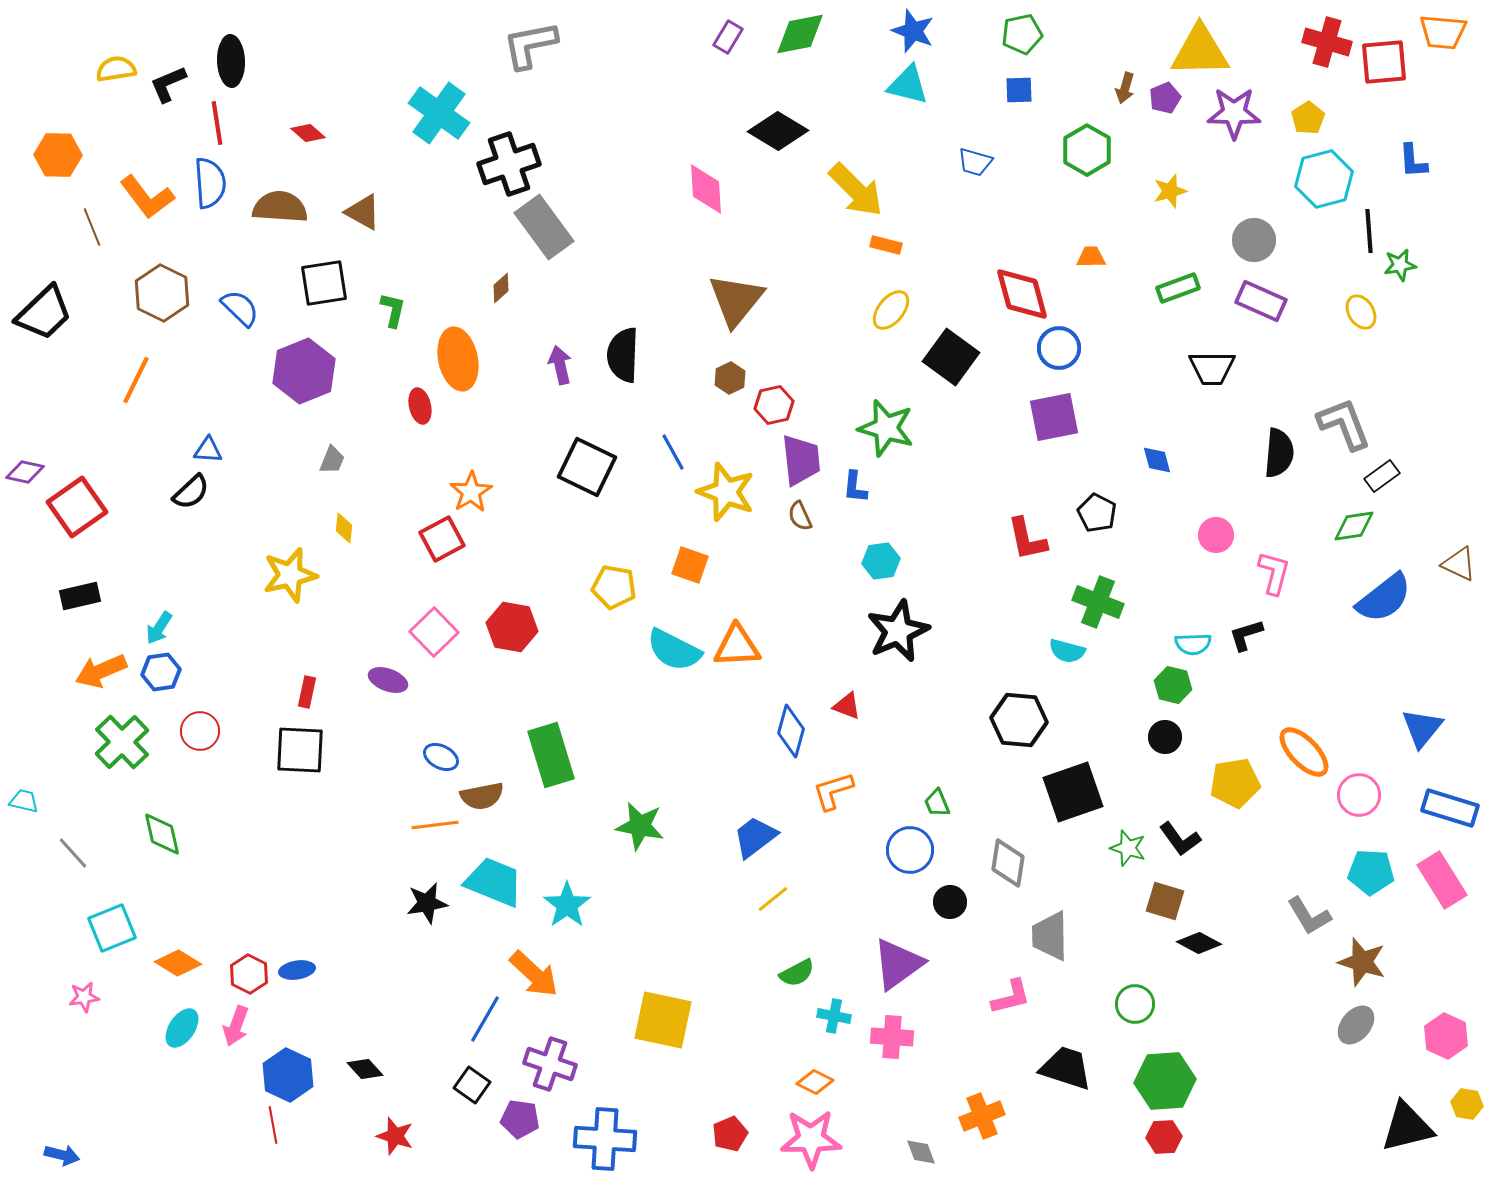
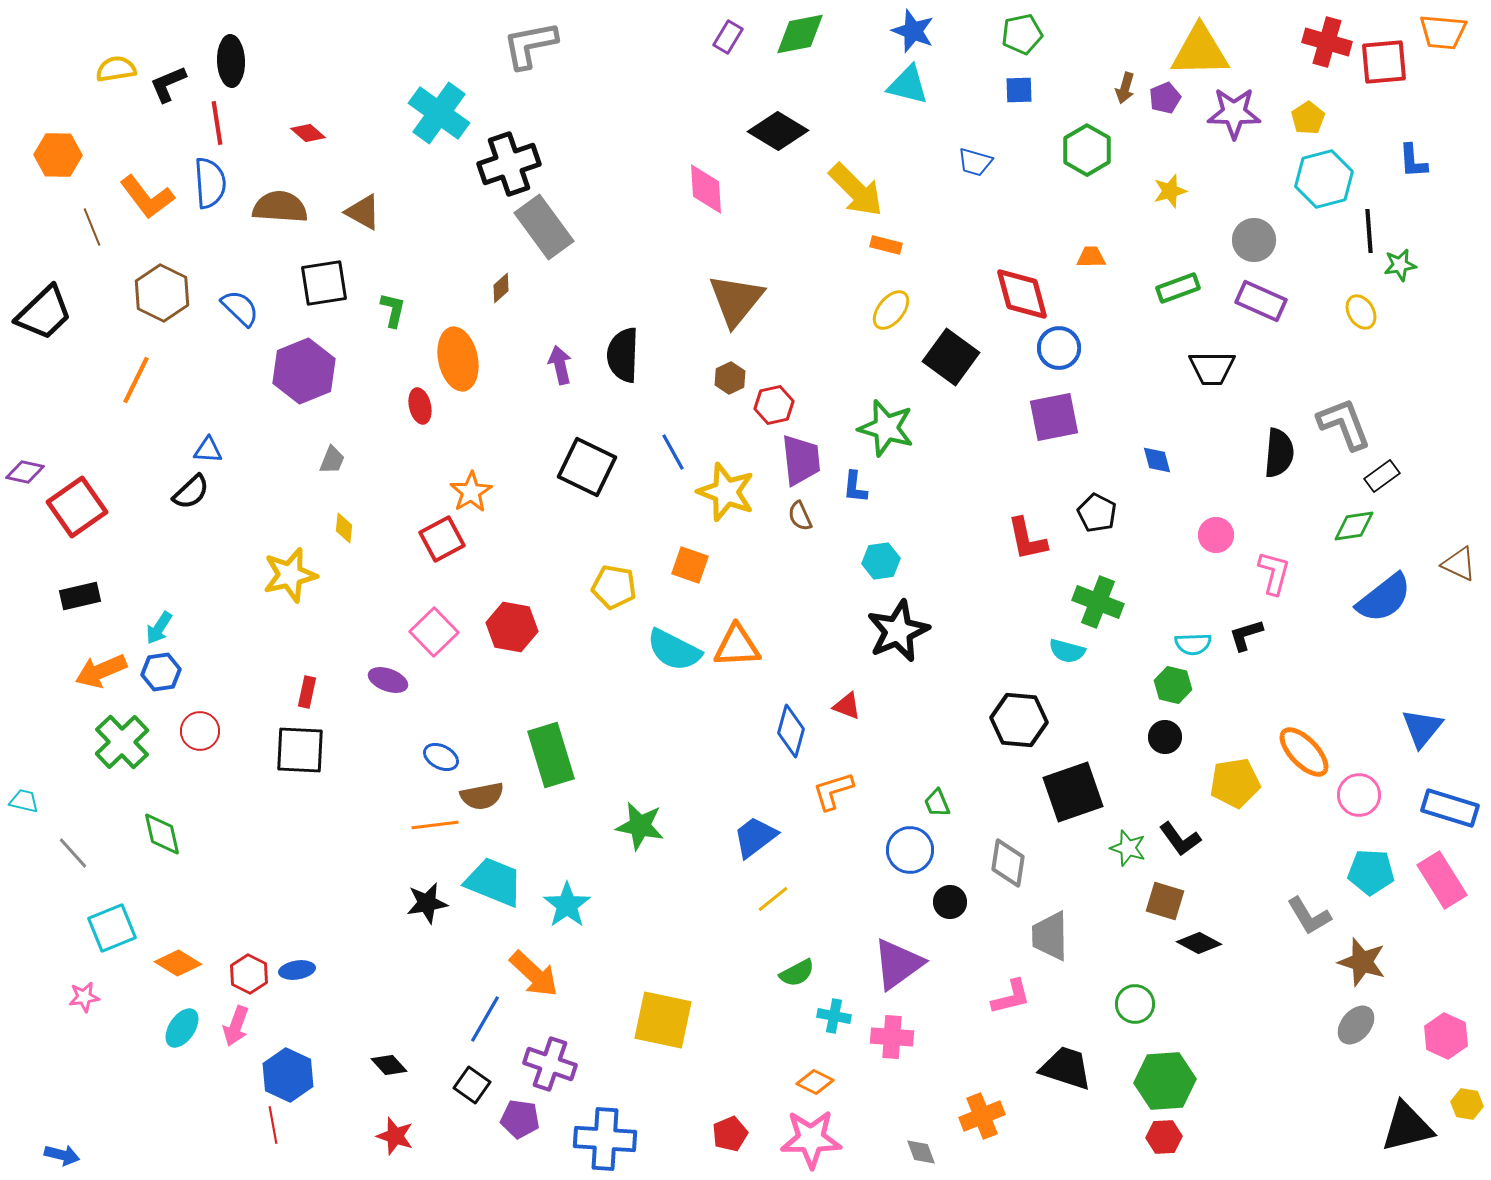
black diamond at (365, 1069): moved 24 px right, 4 px up
